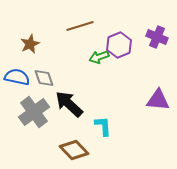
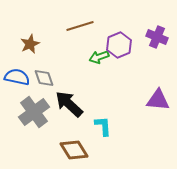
brown diamond: rotated 12 degrees clockwise
